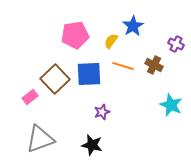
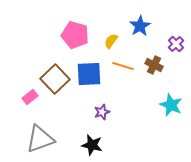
blue star: moved 7 px right
pink pentagon: rotated 24 degrees clockwise
purple cross: rotated 21 degrees clockwise
